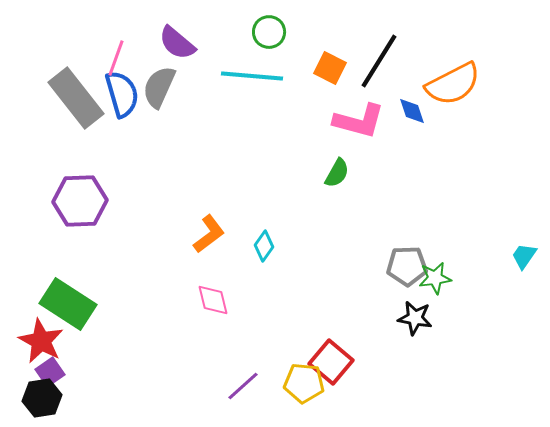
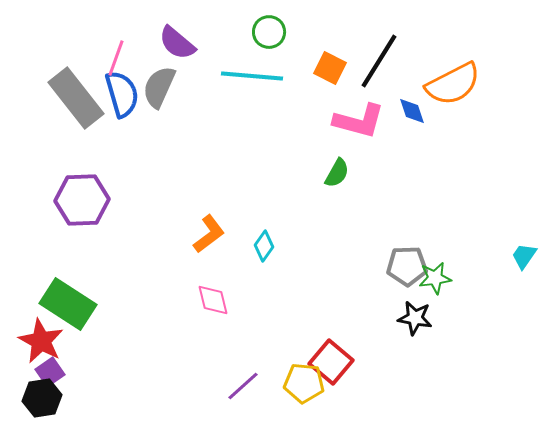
purple hexagon: moved 2 px right, 1 px up
